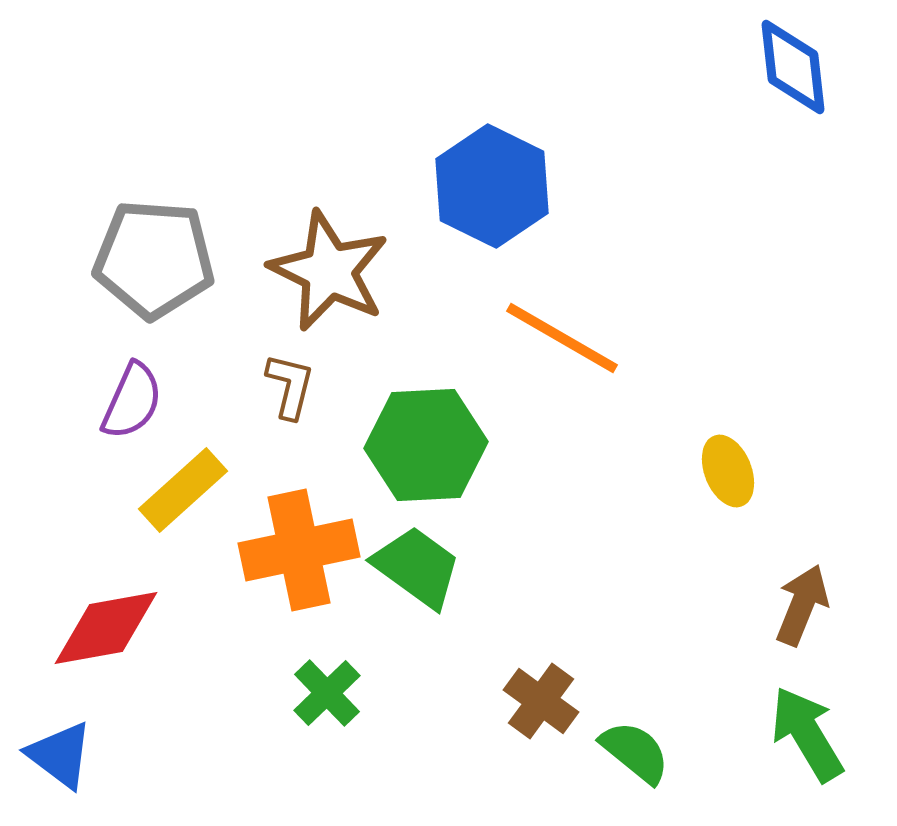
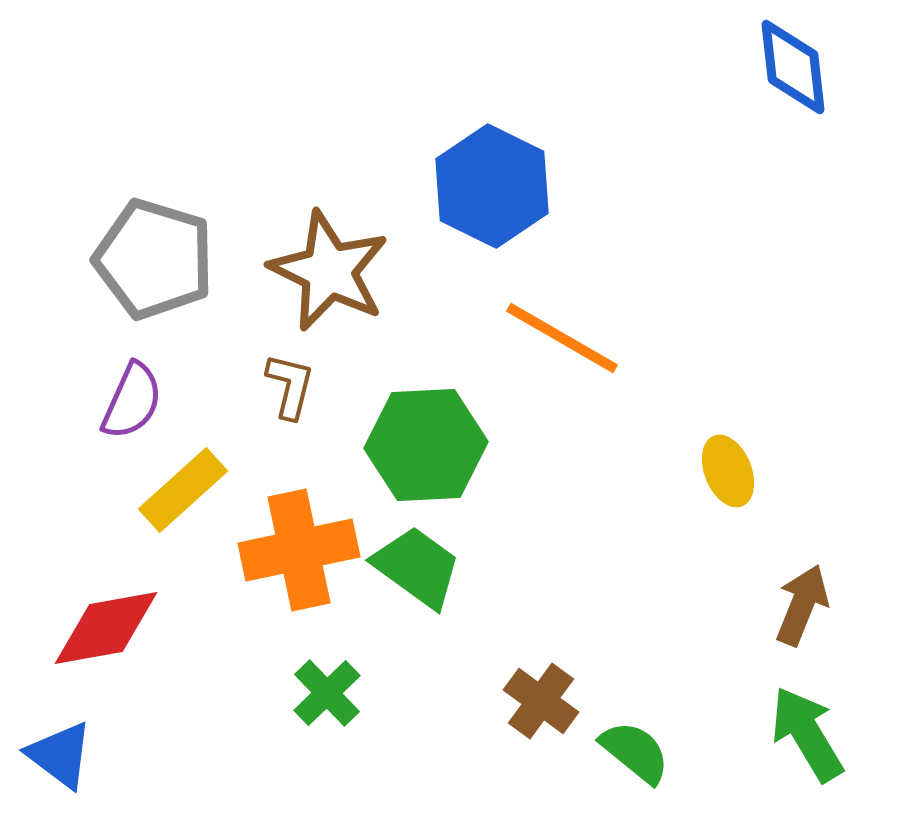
gray pentagon: rotated 13 degrees clockwise
